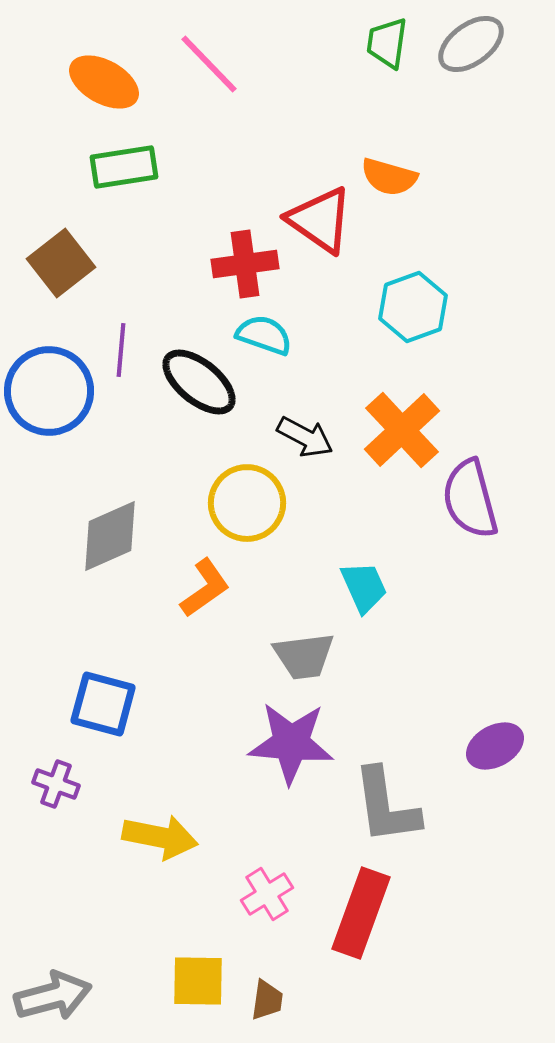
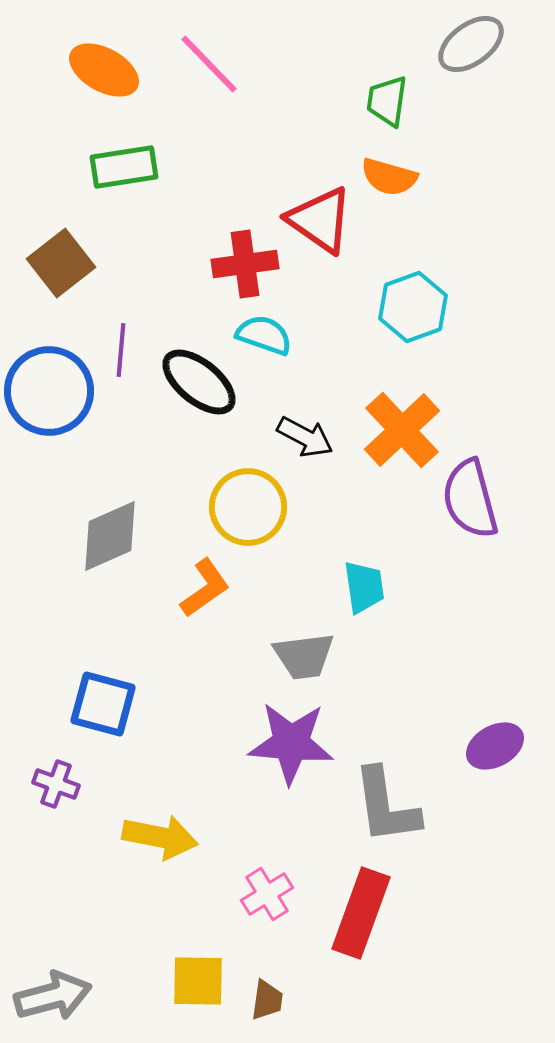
green trapezoid: moved 58 px down
orange ellipse: moved 12 px up
yellow circle: moved 1 px right, 4 px down
cyan trapezoid: rotated 16 degrees clockwise
